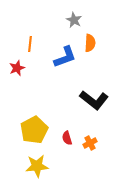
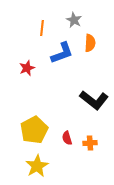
orange line: moved 12 px right, 16 px up
blue L-shape: moved 3 px left, 4 px up
red star: moved 10 px right
orange cross: rotated 24 degrees clockwise
yellow star: rotated 25 degrees counterclockwise
